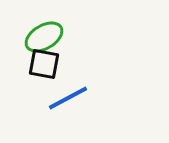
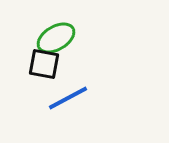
green ellipse: moved 12 px right, 1 px down
